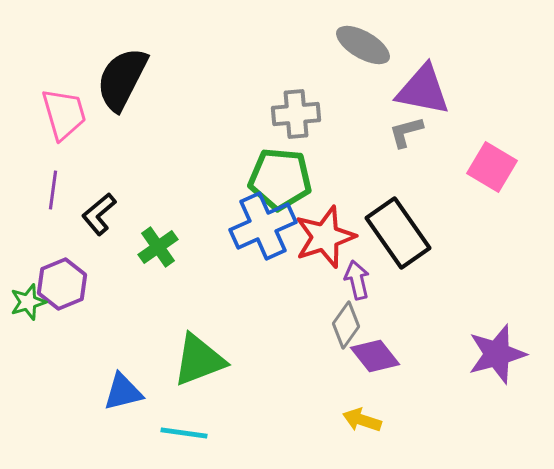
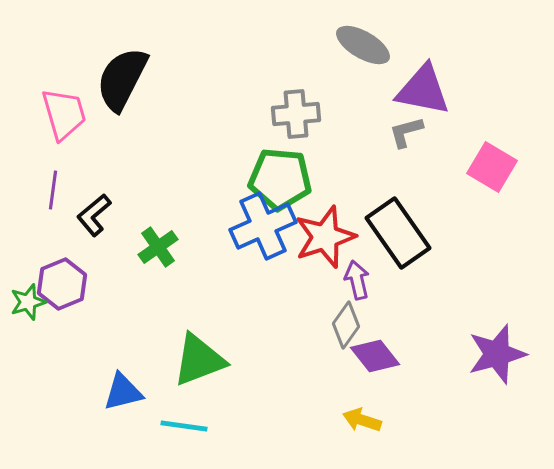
black L-shape: moved 5 px left, 1 px down
cyan line: moved 7 px up
